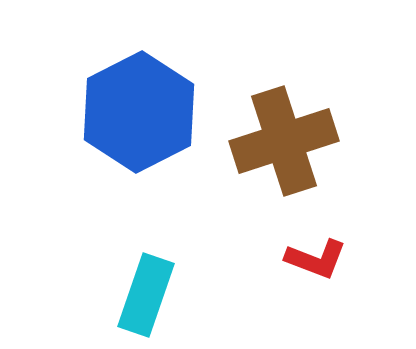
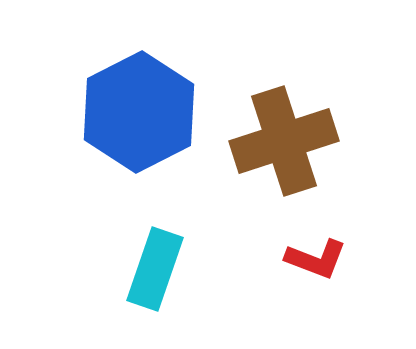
cyan rectangle: moved 9 px right, 26 px up
